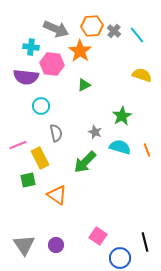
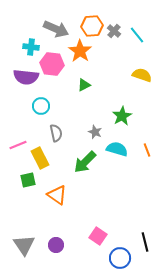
cyan semicircle: moved 3 px left, 2 px down
